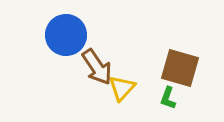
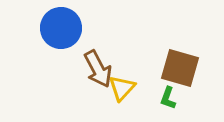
blue circle: moved 5 px left, 7 px up
brown arrow: moved 1 px right, 2 px down; rotated 6 degrees clockwise
